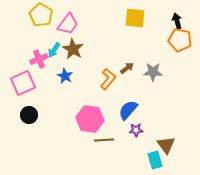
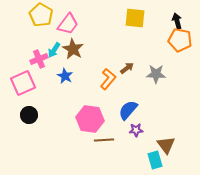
gray star: moved 3 px right, 2 px down
